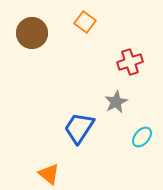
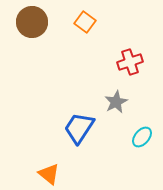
brown circle: moved 11 px up
